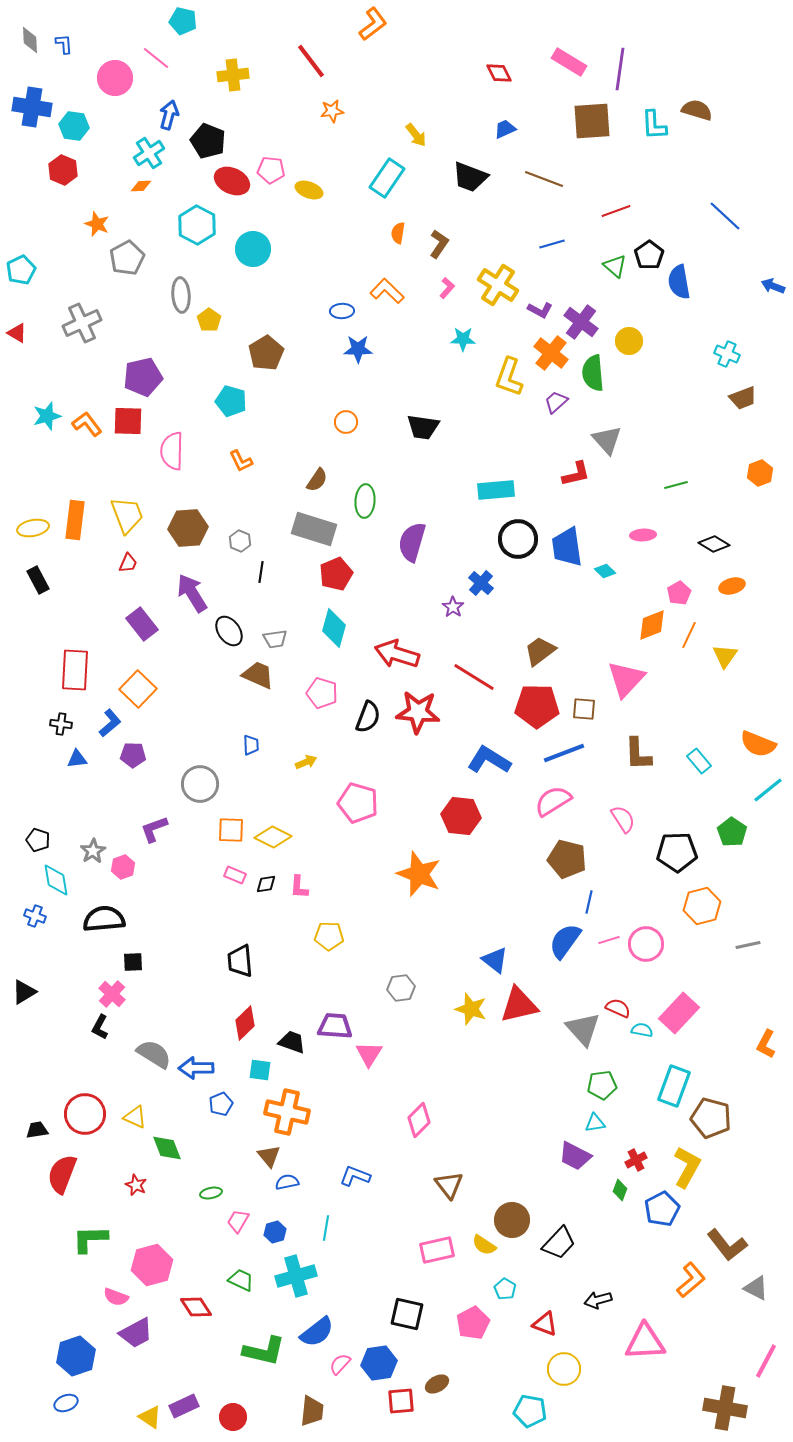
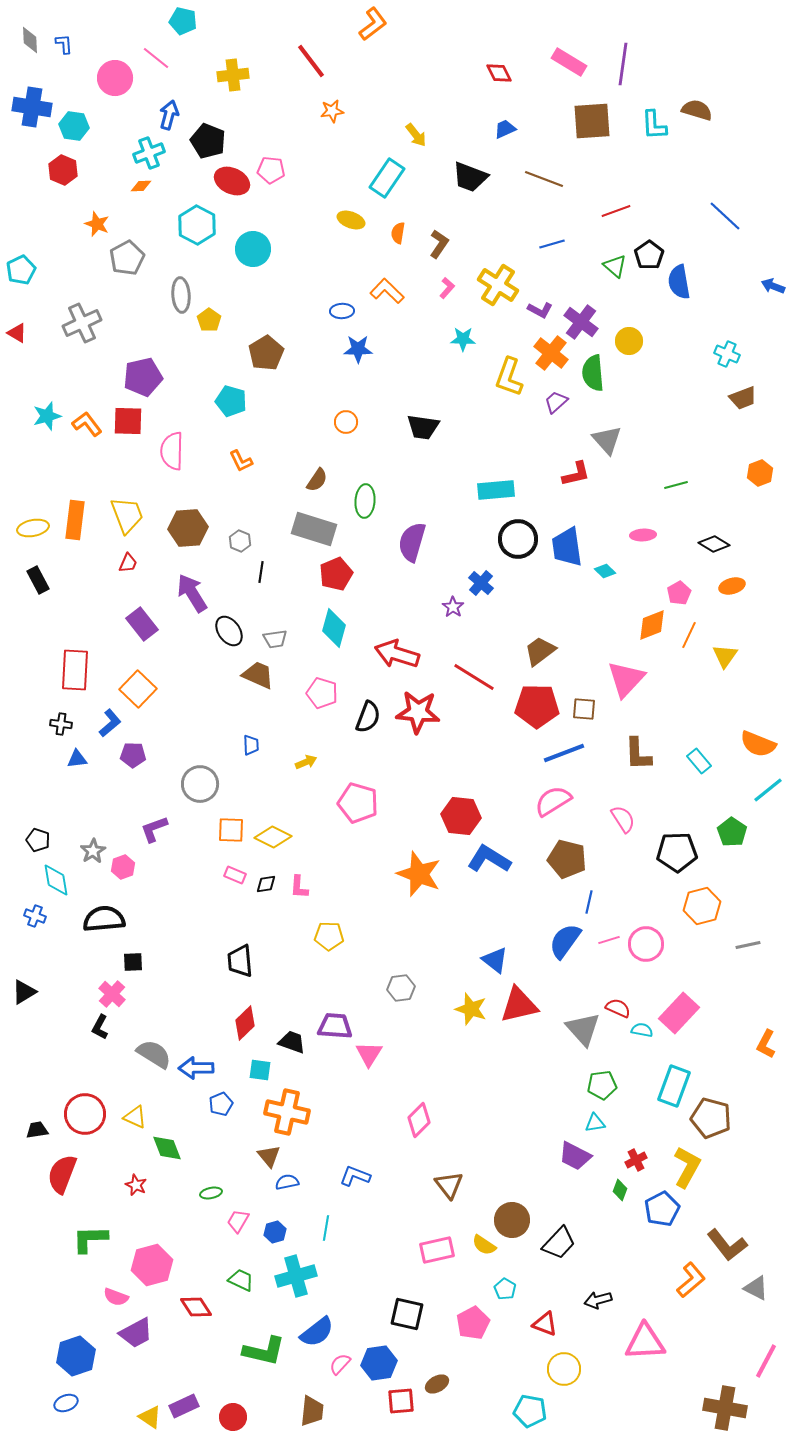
purple line at (620, 69): moved 3 px right, 5 px up
cyan cross at (149, 153): rotated 12 degrees clockwise
yellow ellipse at (309, 190): moved 42 px right, 30 px down
blue L-shape at (489, 760): moved 99 px down
